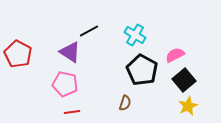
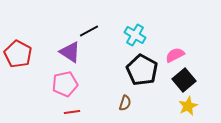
pink pentagon: rotated 25 degrees counterclockwise
